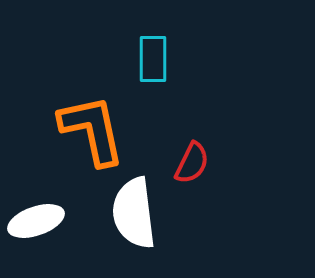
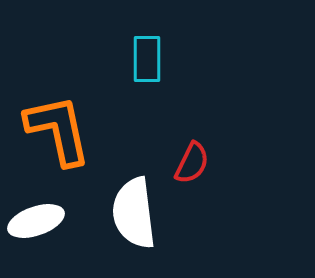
cyan rectangle: moved 6 px left
orange L-shape: moved 34 px left
